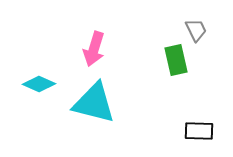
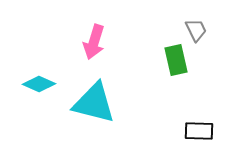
pink arrow: moved 7 px up
